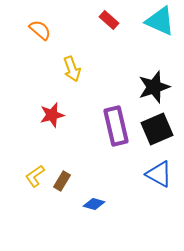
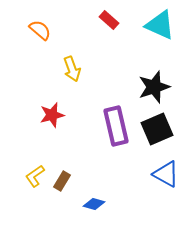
cyan triangle: moved 4 px down
blue triangle: moved 7 px right
